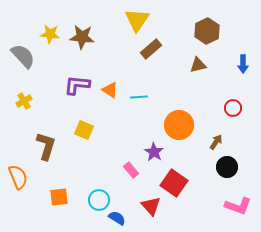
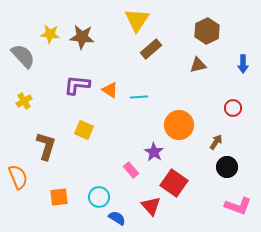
cyan circle: moved 3 px up
